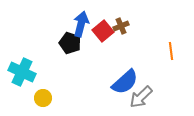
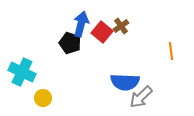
brown cross: rotated 14 degrees counterclockwise
red square: moved 1 px left, 1 px down; rotated 10 degrees counterclockwise
blue semicircle: rotated 44 degrees clockwise
